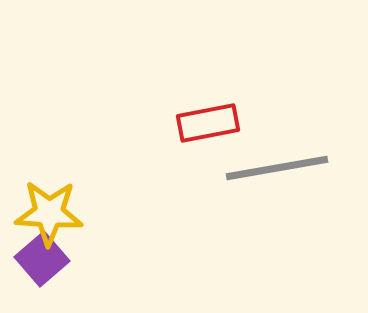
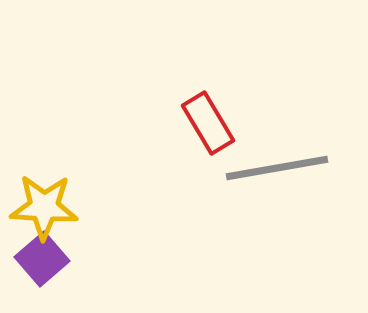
red rectangle: rotated 70 degrees clockwise
yellow star: moved 5 px left, 6 px up
